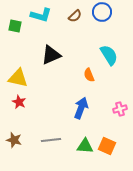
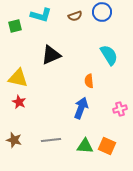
brown semicircle: rotated 24 degrees clockwise
green square: rotated 24 degrees counterclockwise
orange semicircle: moved 6 px down; rotated 16 degrees clockwise
